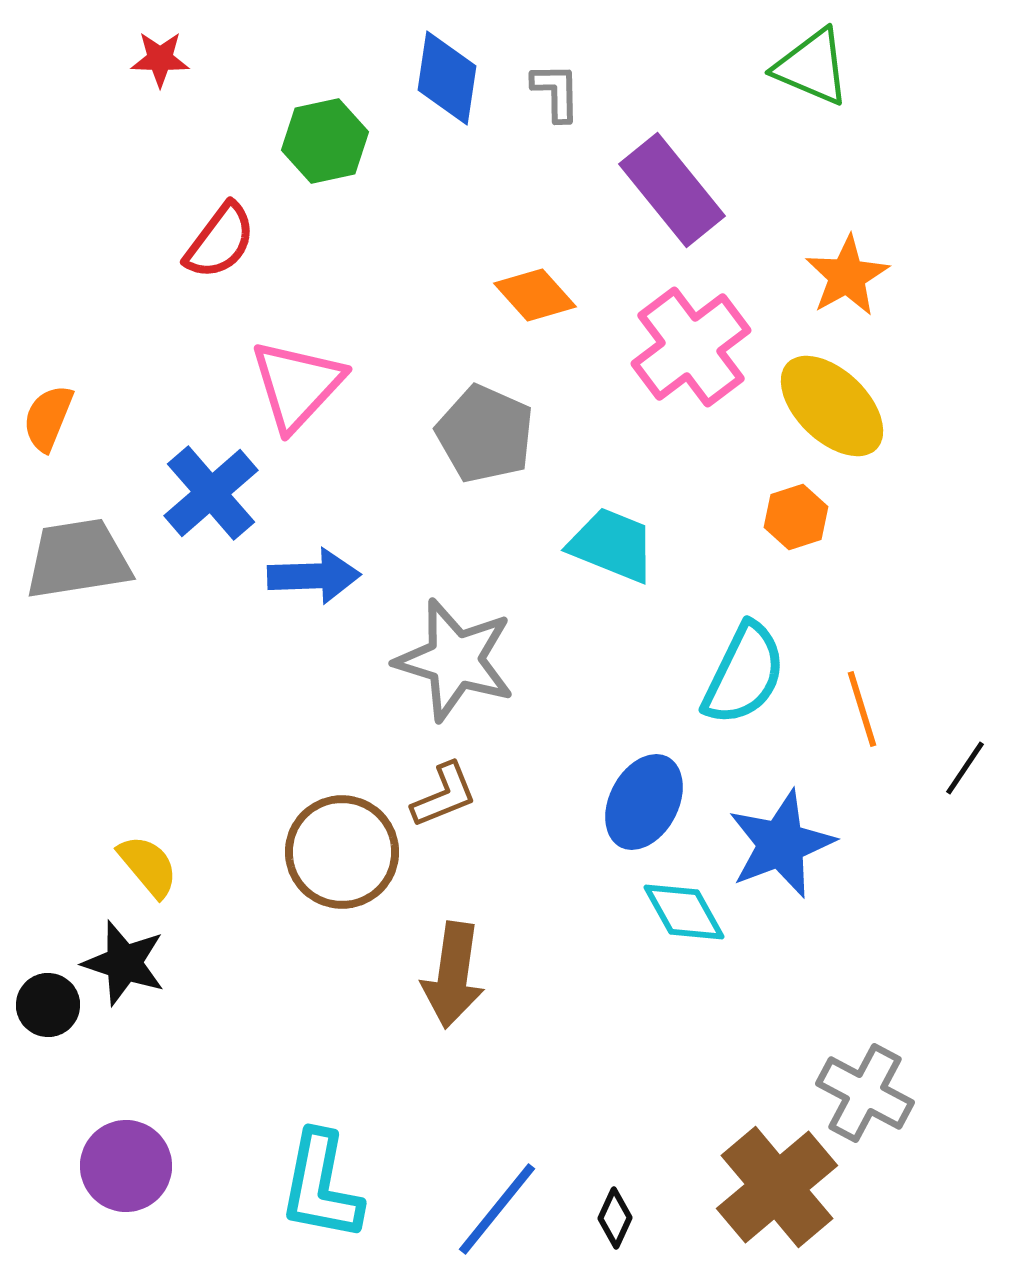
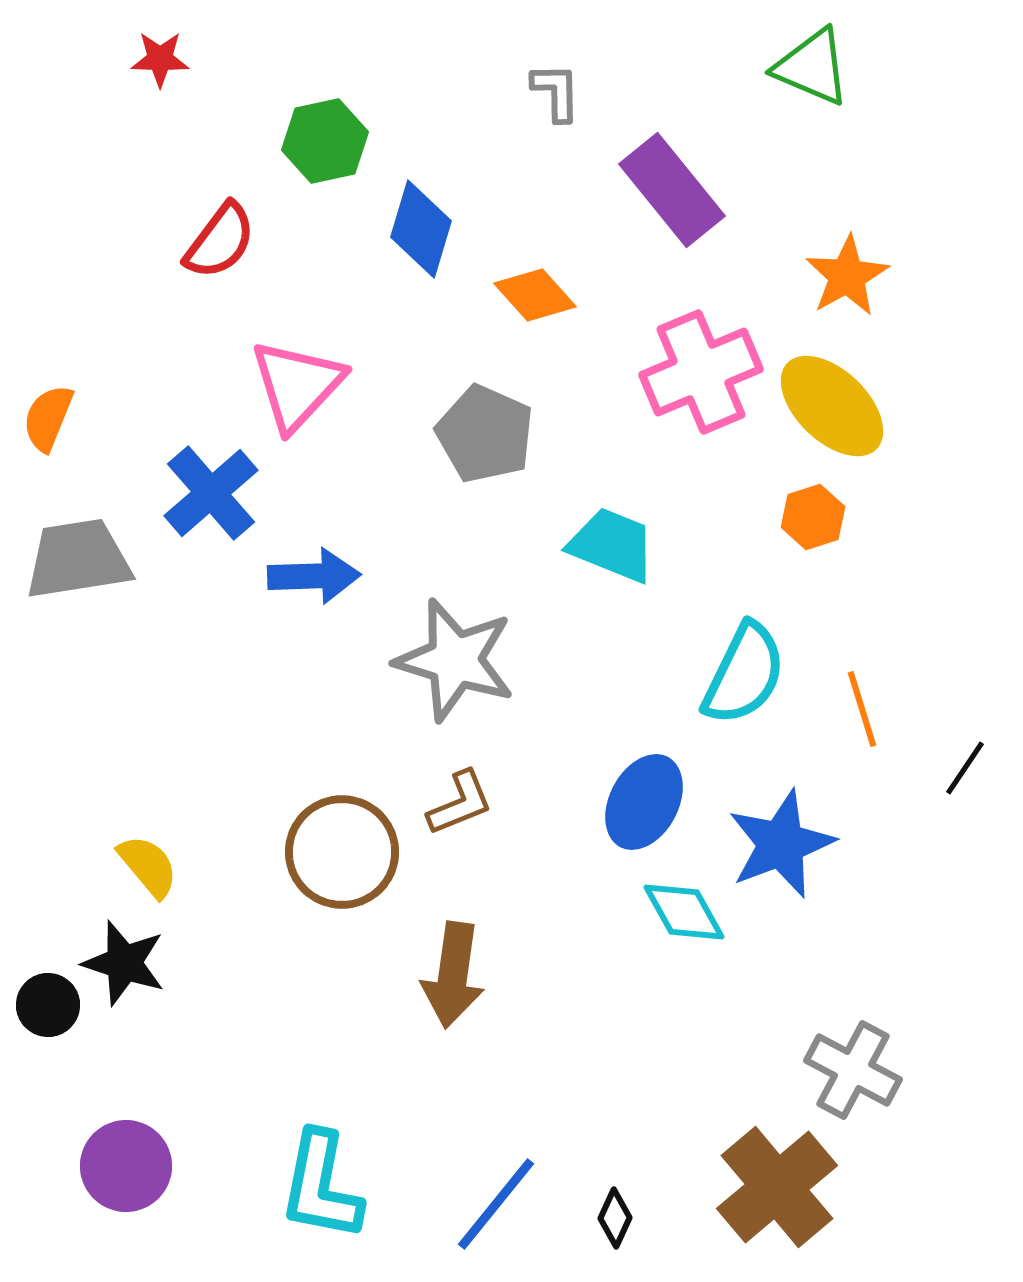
blue diamond: moved 26 px left, 151 px down; rotated 8 degrees clockwise
pink cross: moved 10 px right, 25 px down; rotated 14 degrees clockwise
orange hexagon: moved 17 px right
brown L-shape: moved 16 px right, 8 px down
gray cross: moved 12 px left, 23 px up
blue line: moved 1 px left, 5 px up
